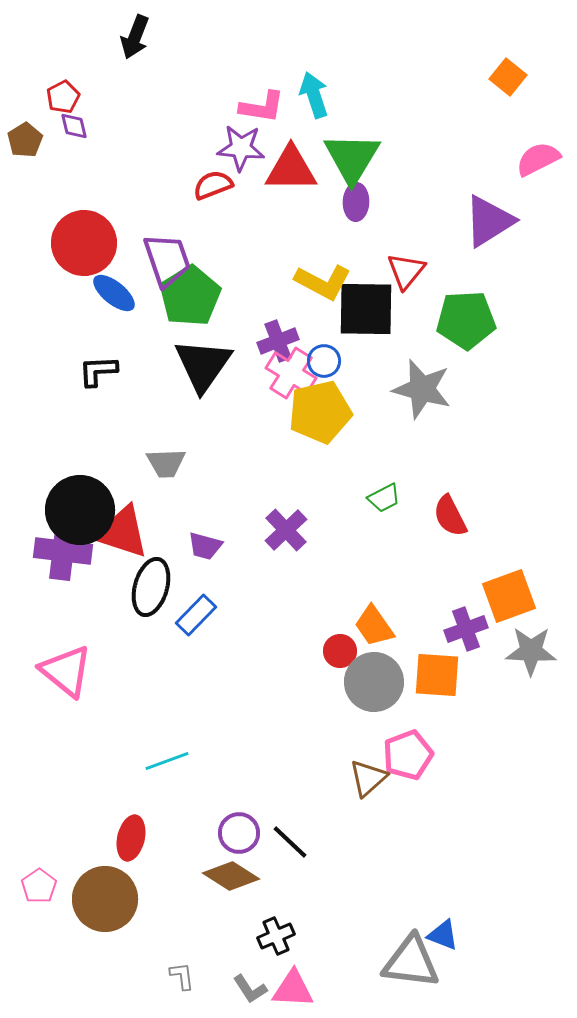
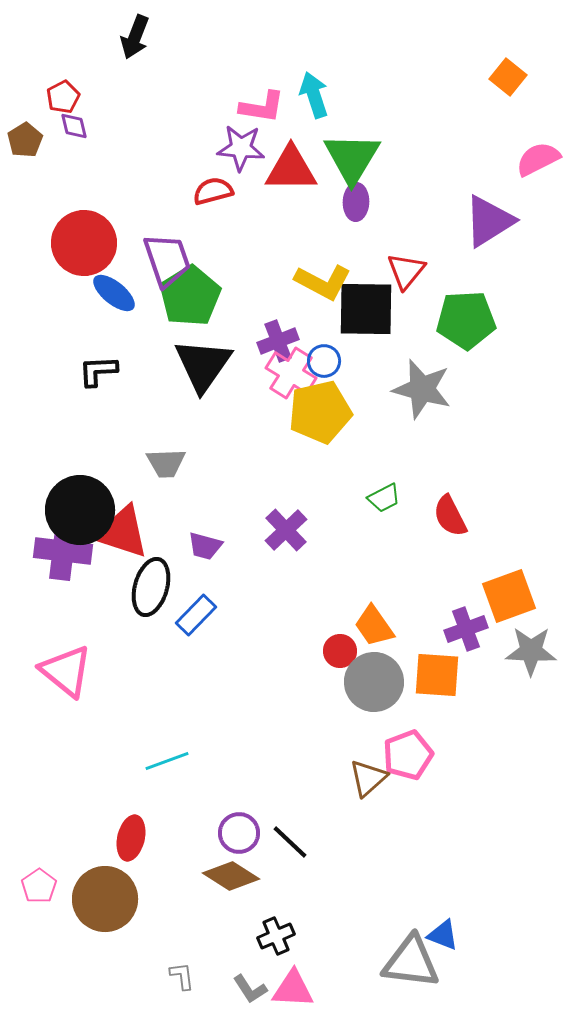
red semicircle at (213, 185): moved 6 px down; rotated 6 degrees clockwise
